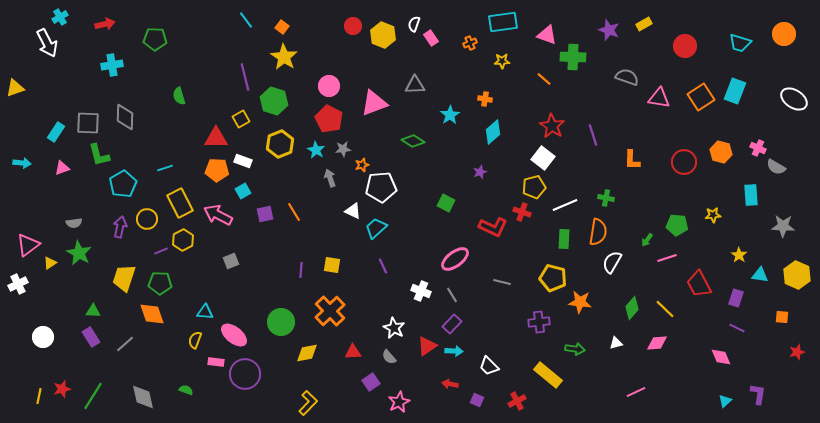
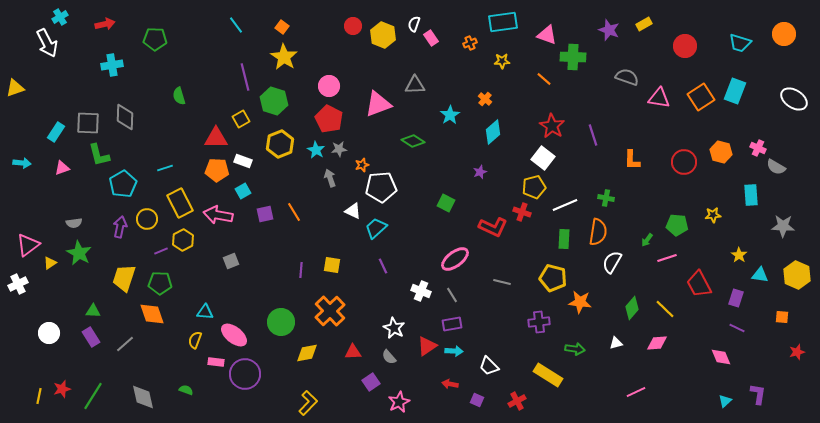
cyan line at (246, 20): moved 10 px left, 5 px down
orange cross at (485, 99): rotated 32 degrees clockwise
pink triangle at (374, 103): moved 4 px right, 1 px down
gray star at (343, 149): moved 4 px left
pink arrow at (218, 215): rotated 16 degrees counterclockwise
purple rectangle at (452, 324): rotated 36 degrees clockwise
white circle at (43, 337): moved 6 px right, 4 px up
yellow rectangle at (548, 375): rotated 8 degrees counterclockwise
